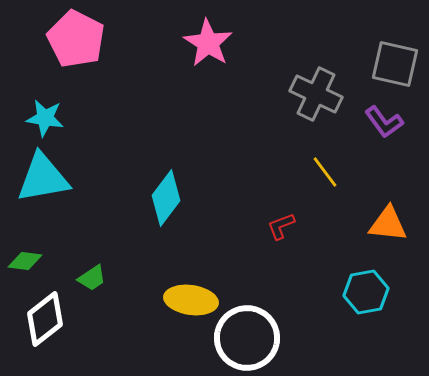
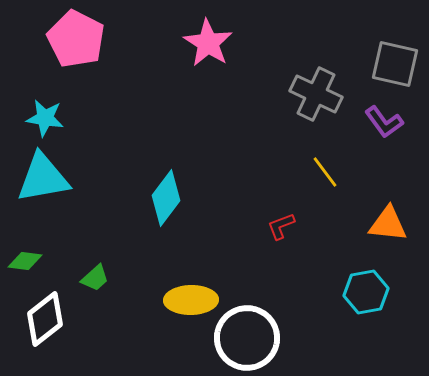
green trapezoid: moved 3 px right; rotated 8 degrees counterclockwise
yellow ellipse: rotated 9 degrees counterclockwise
